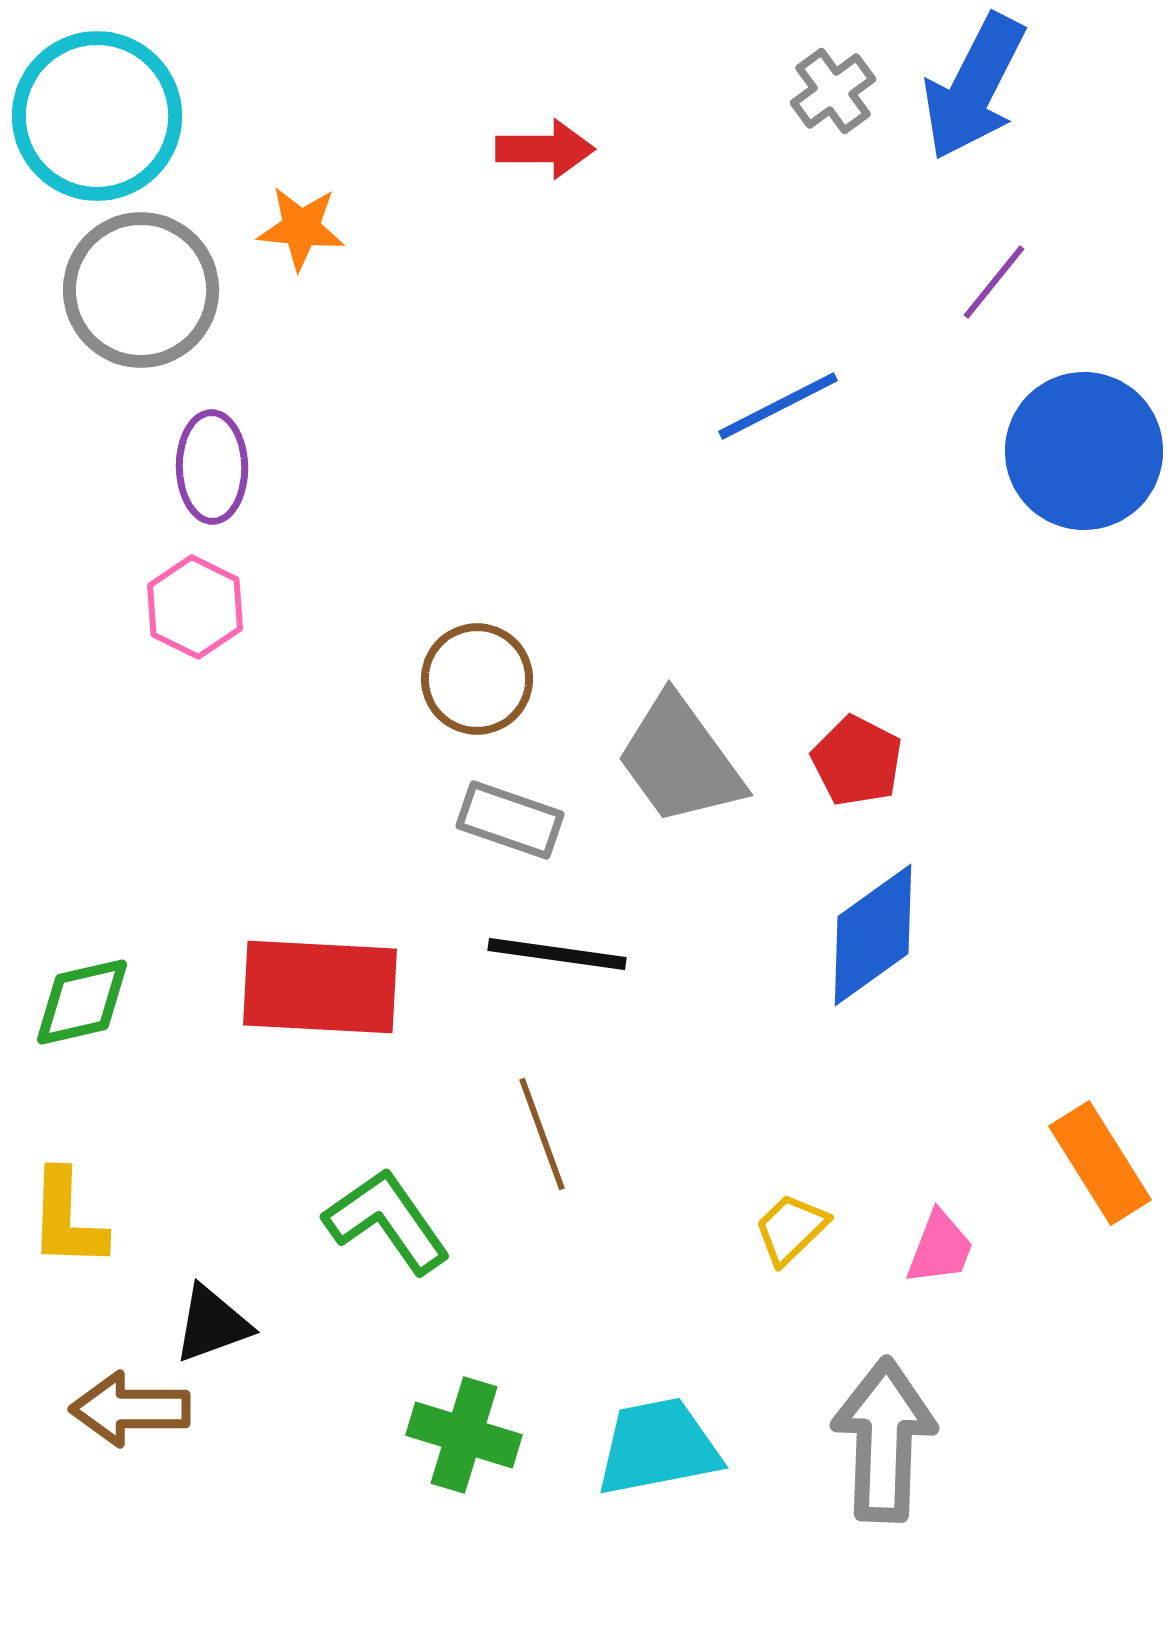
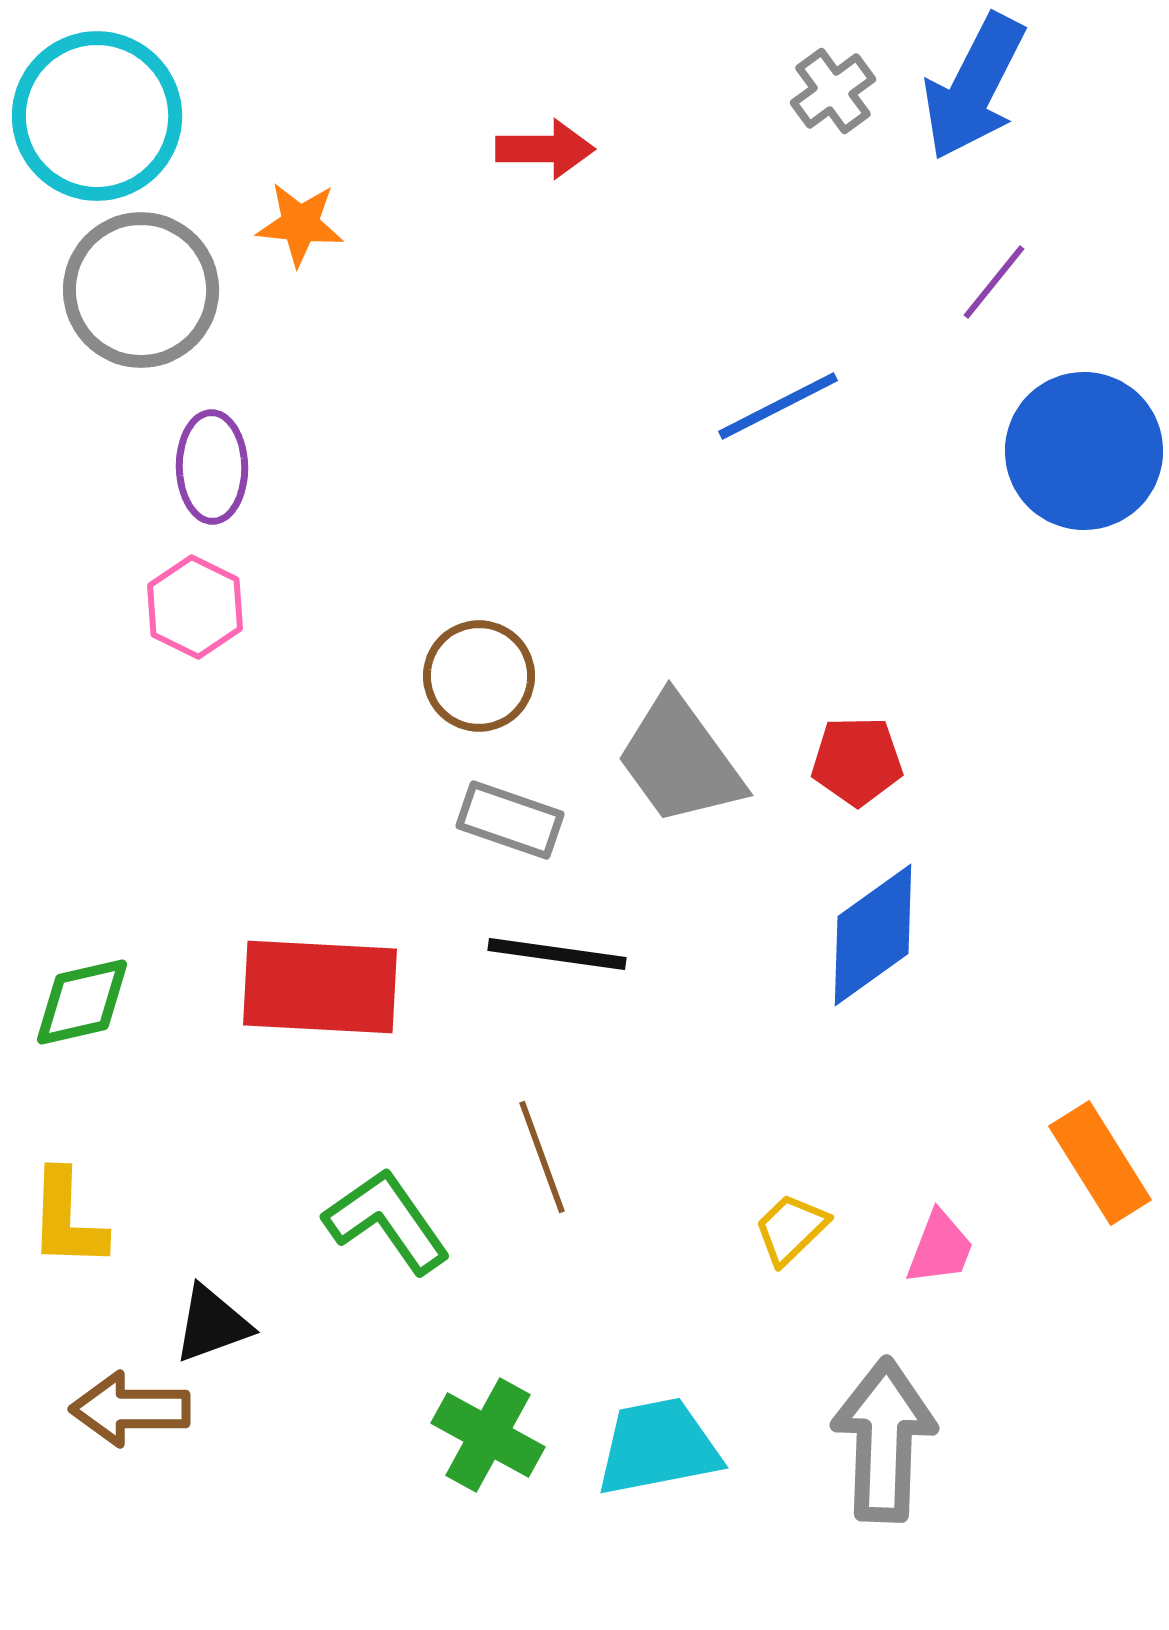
orange star: moved 1 px left, 4 px up
brown circle: moved 2 px right, 3 px up
red pentagon: rotated 28 degrees counterclockwise
brown line: moved 23 px down
green cross: moved 24 px right; rotated 12 degrees clockwise
